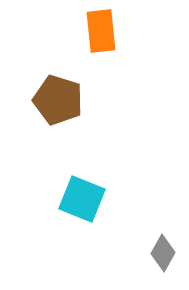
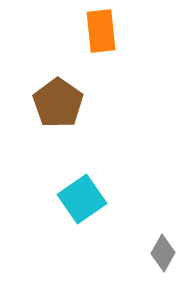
brown pentagon: moved 3 px down; rotated 18 degrees clockwise
cyan square: rotated 33 degrees clockwise
